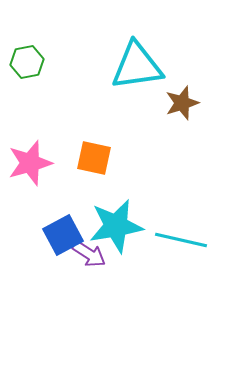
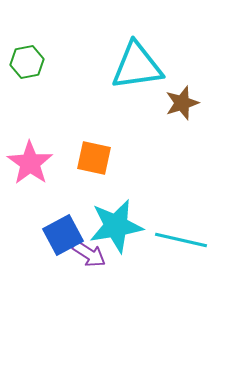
pink star: rotated 21 degrees counterclockwise
